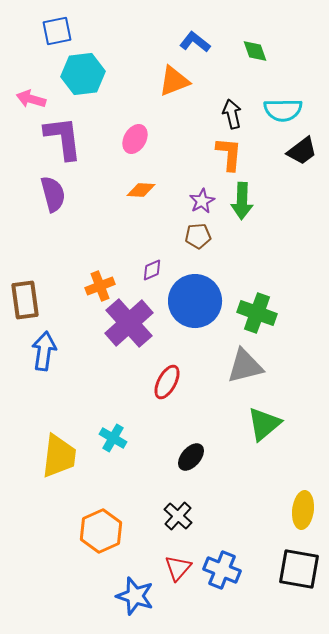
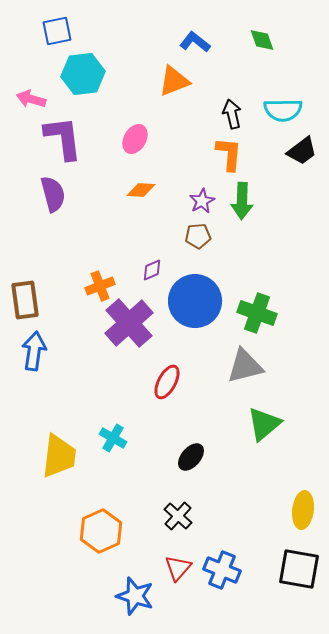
green diamond: moved 7 px right, 11 px up
blue arrow: moved 10 px left
